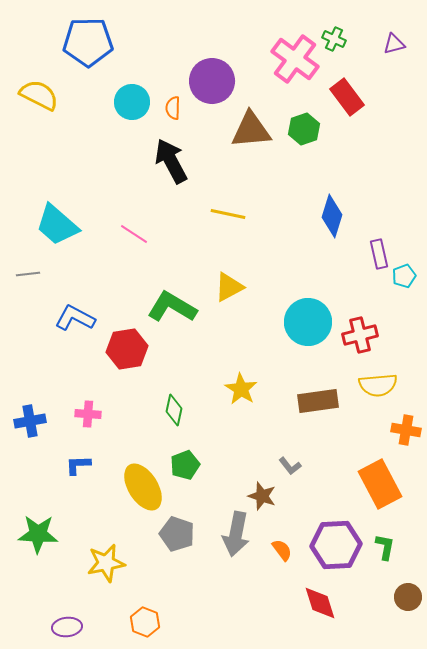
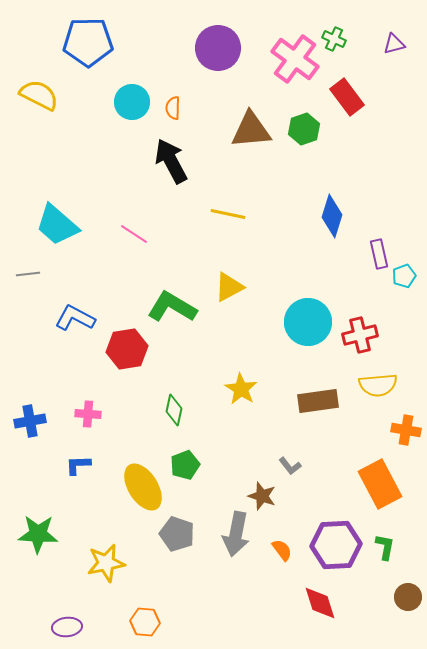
purple circle at (212, 81): moved 6 px right, 33 px up
orange hexagon at (145, 622): rotated 16 degrees counterclockwise
